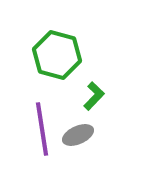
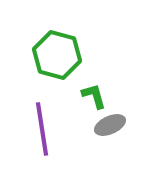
green L-shape: rotated 60 degrees counterclockwise
gray ellipse: moved 32 px right, 10 px up
